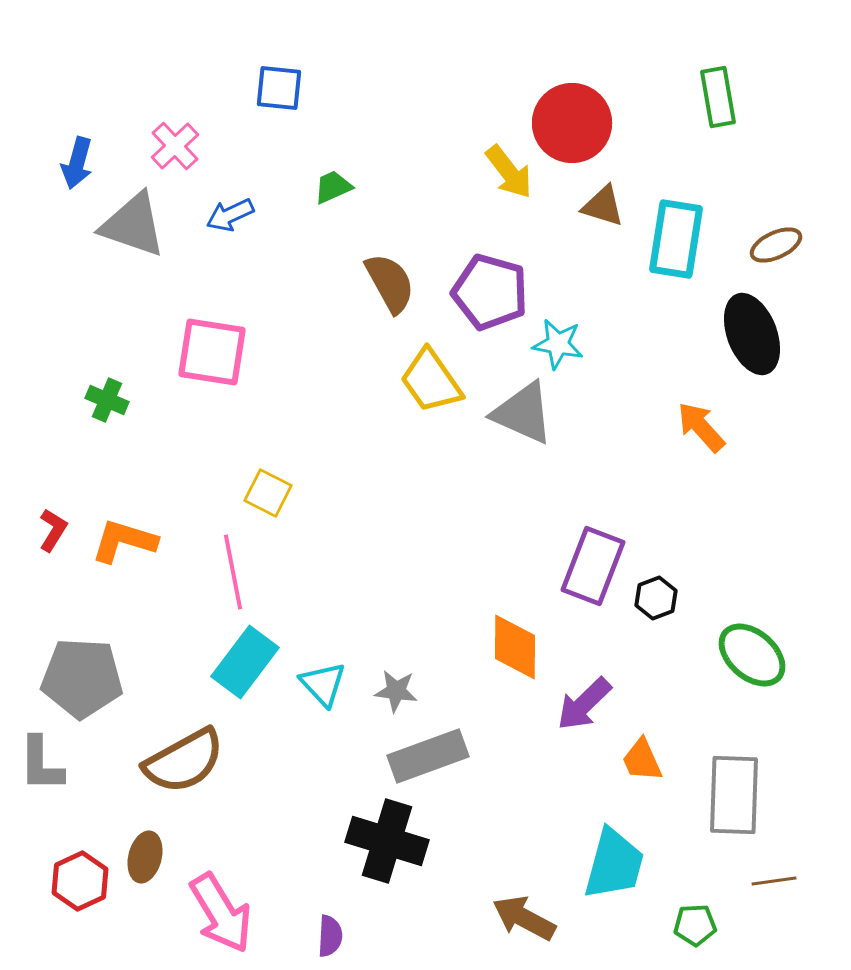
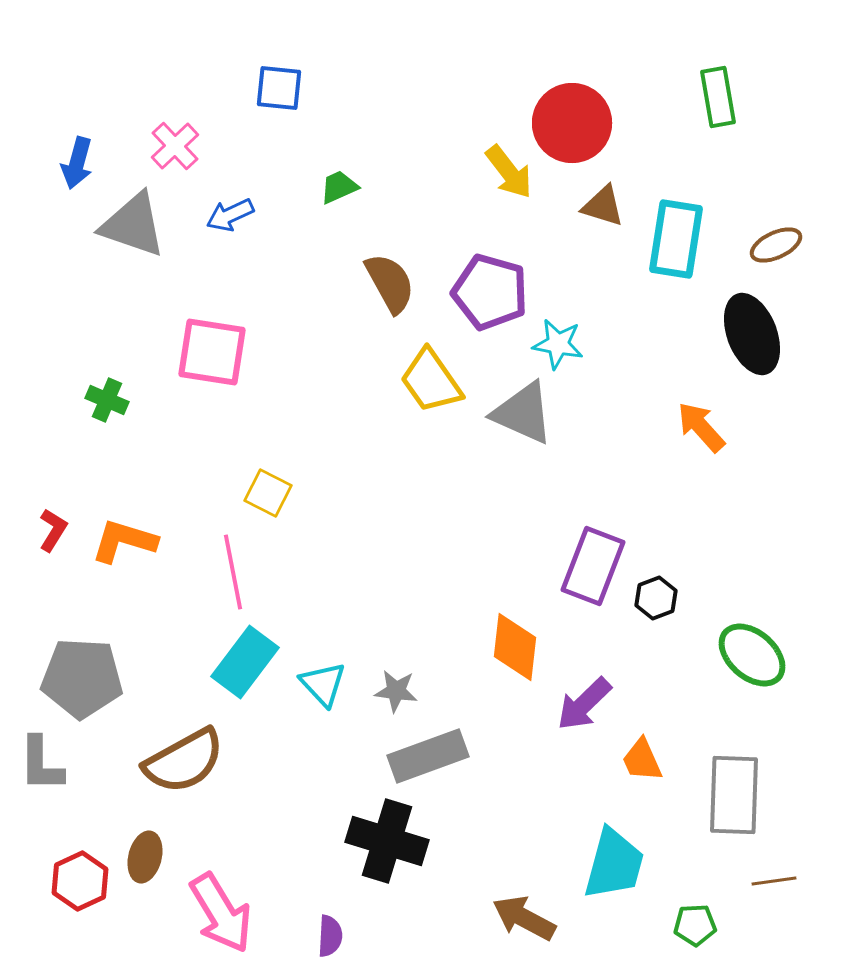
green trapezoid at (333, 187): moved 6 px right
orange diamond at (515, 647): rotated 6 degrees clockwise
